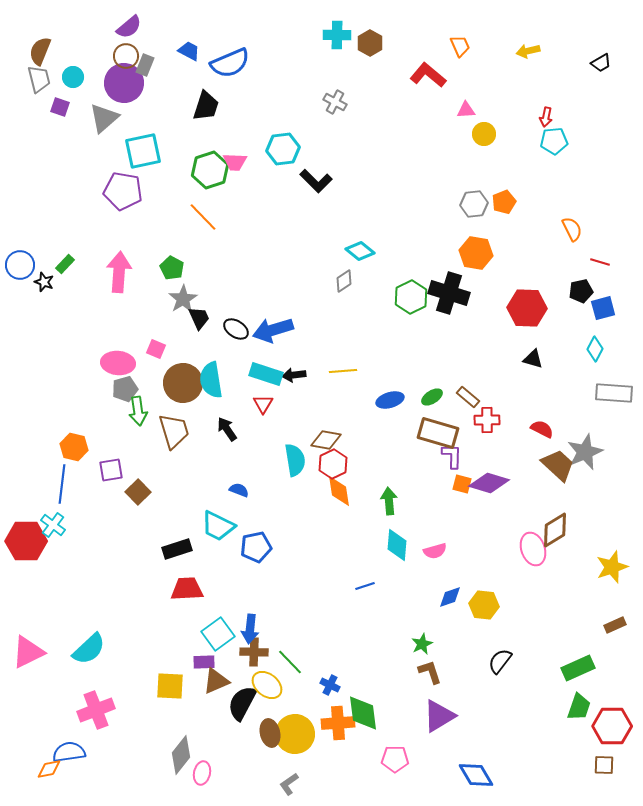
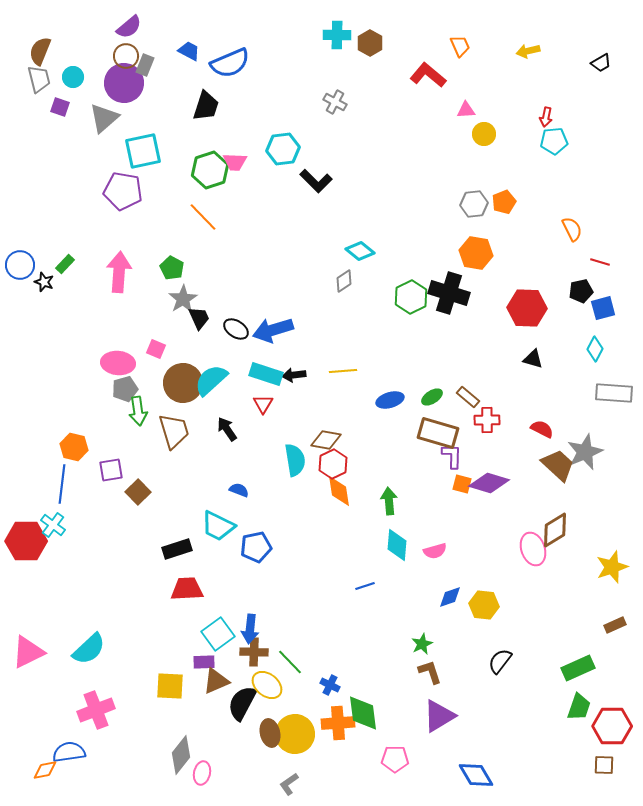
cyan semicircle at (211, 380): rotated 57 degrees clockwise
orange diamond at (49, 769): moved 4 px left, 1 px down
